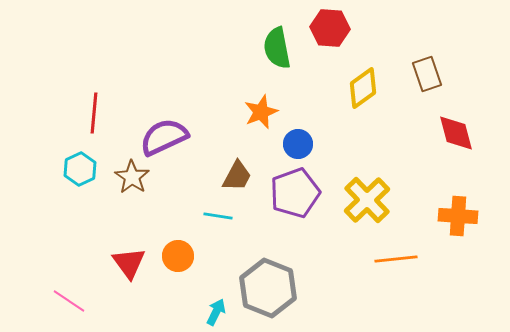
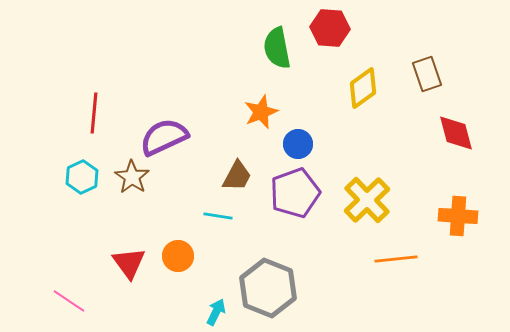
cyan hexagon: moved 2 px right, 8 px down
